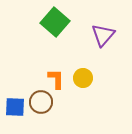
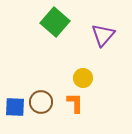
orange L-shape: moved 19 px right, 24 px down
